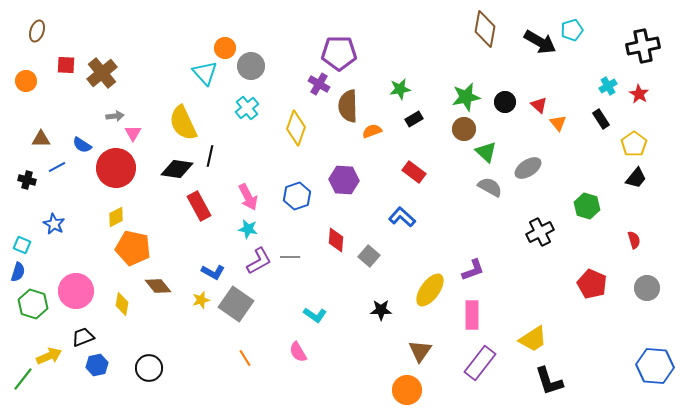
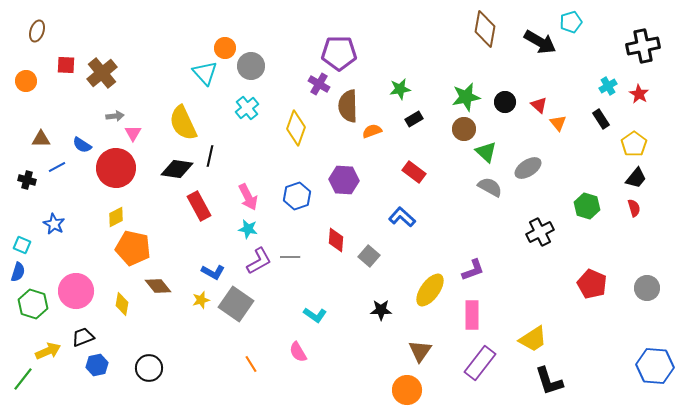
cyan pentagon at (572, 30): moved 1 px left, 8 px up
red semicircle at (634, 240): moved 32 px up
yellow arrow at (49, 356): moved 1 px left, 5 px up
orange line at (245, 358): moved 6 px right, 6 px down
